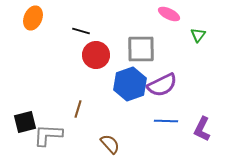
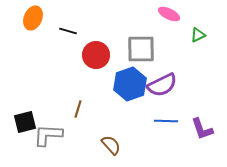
black line: moved 13 px left
green triangle: rotated 28 degrees clockwise
purple L-shape: rotated 45 degrees counterclockwise
brown semicircle: moved 1 px right, 1 px down
